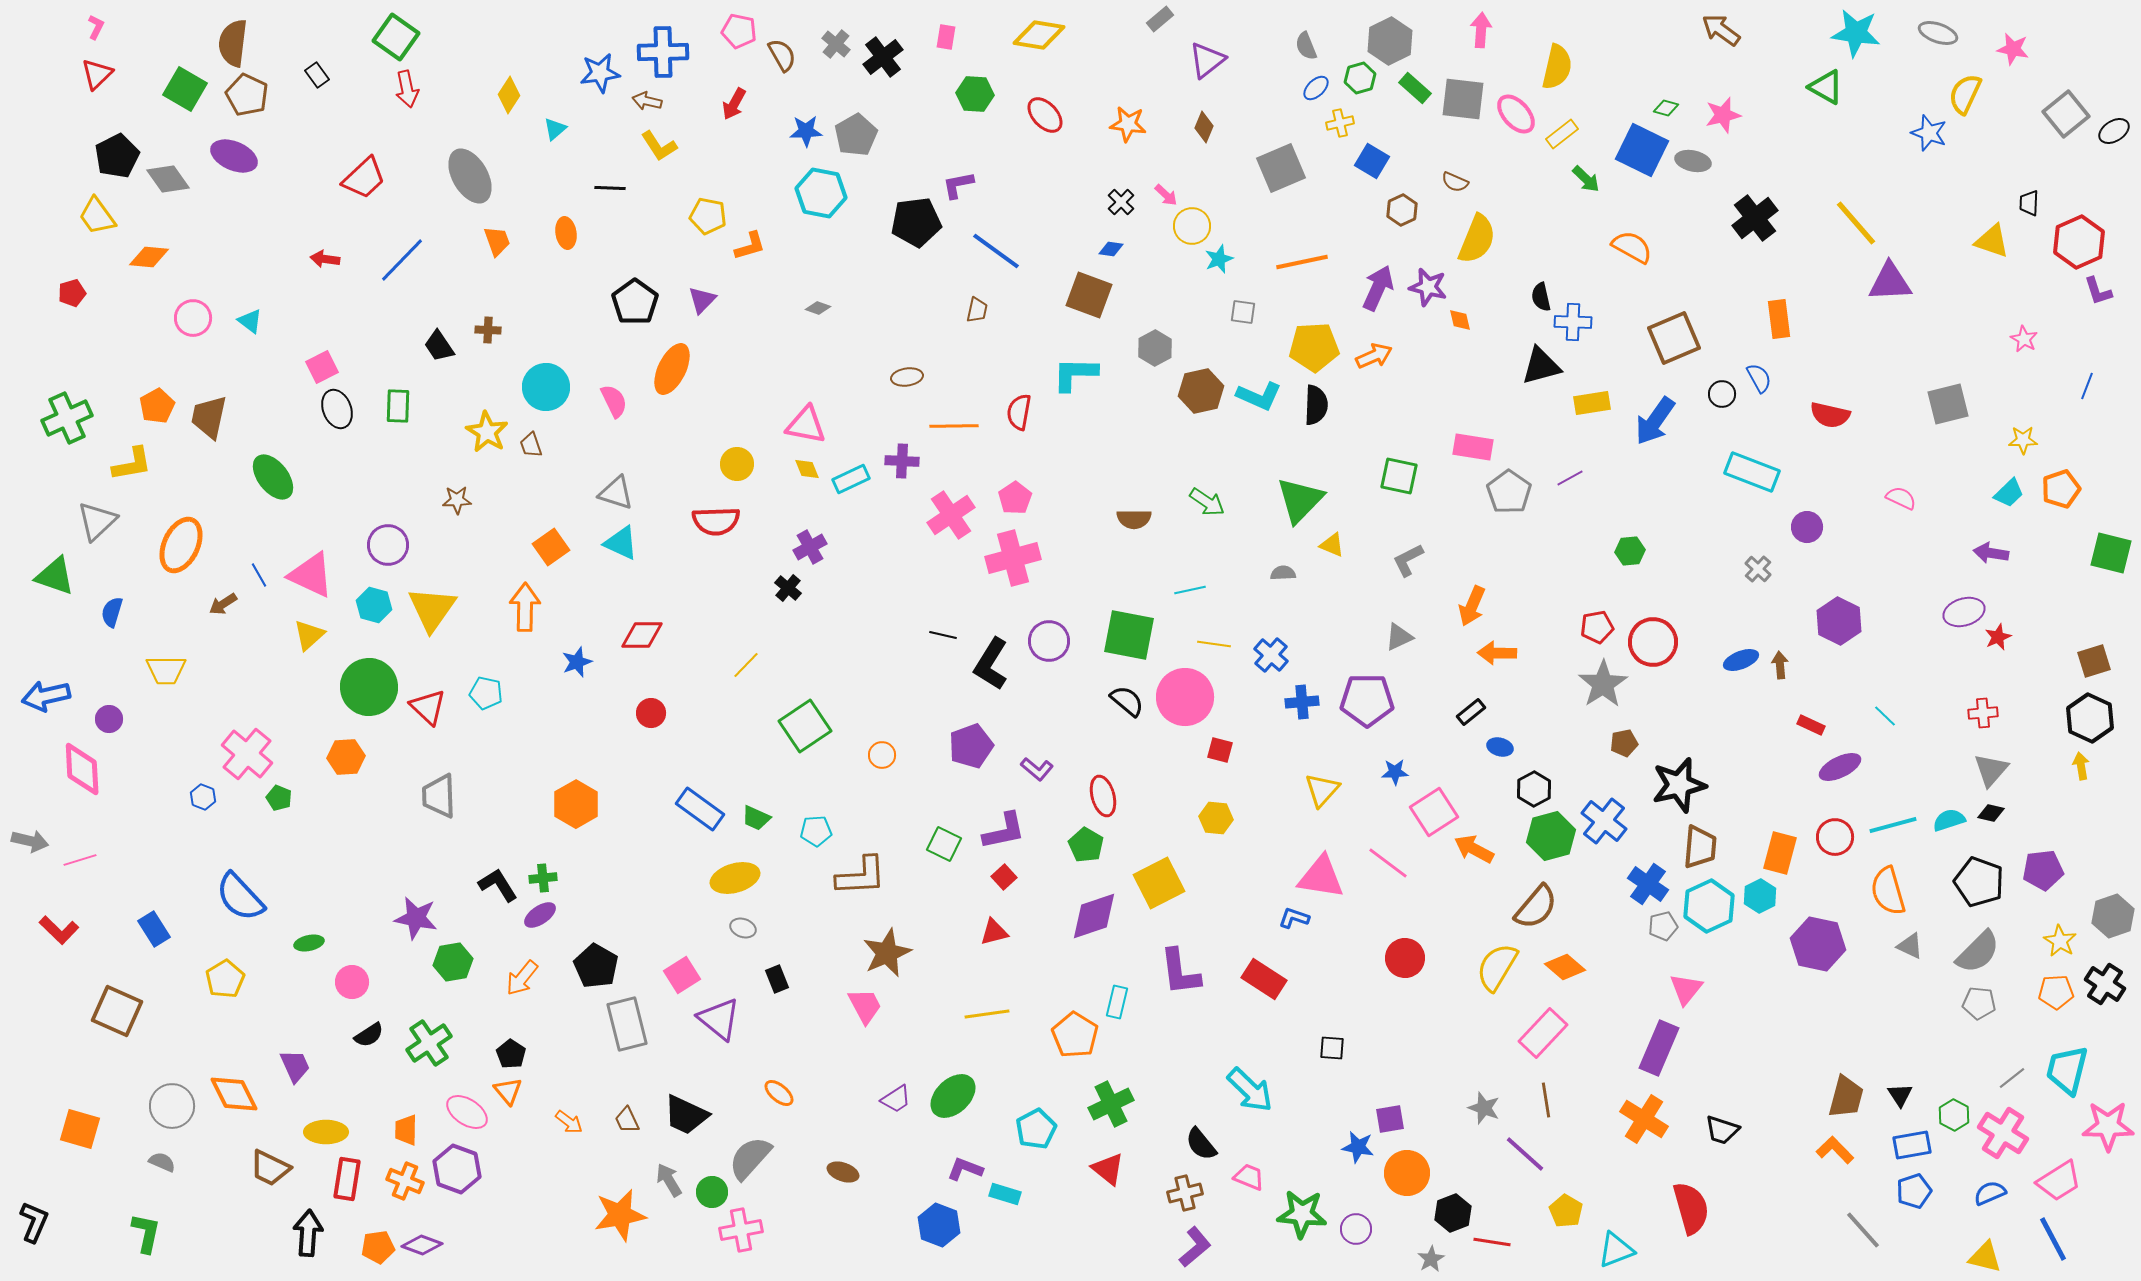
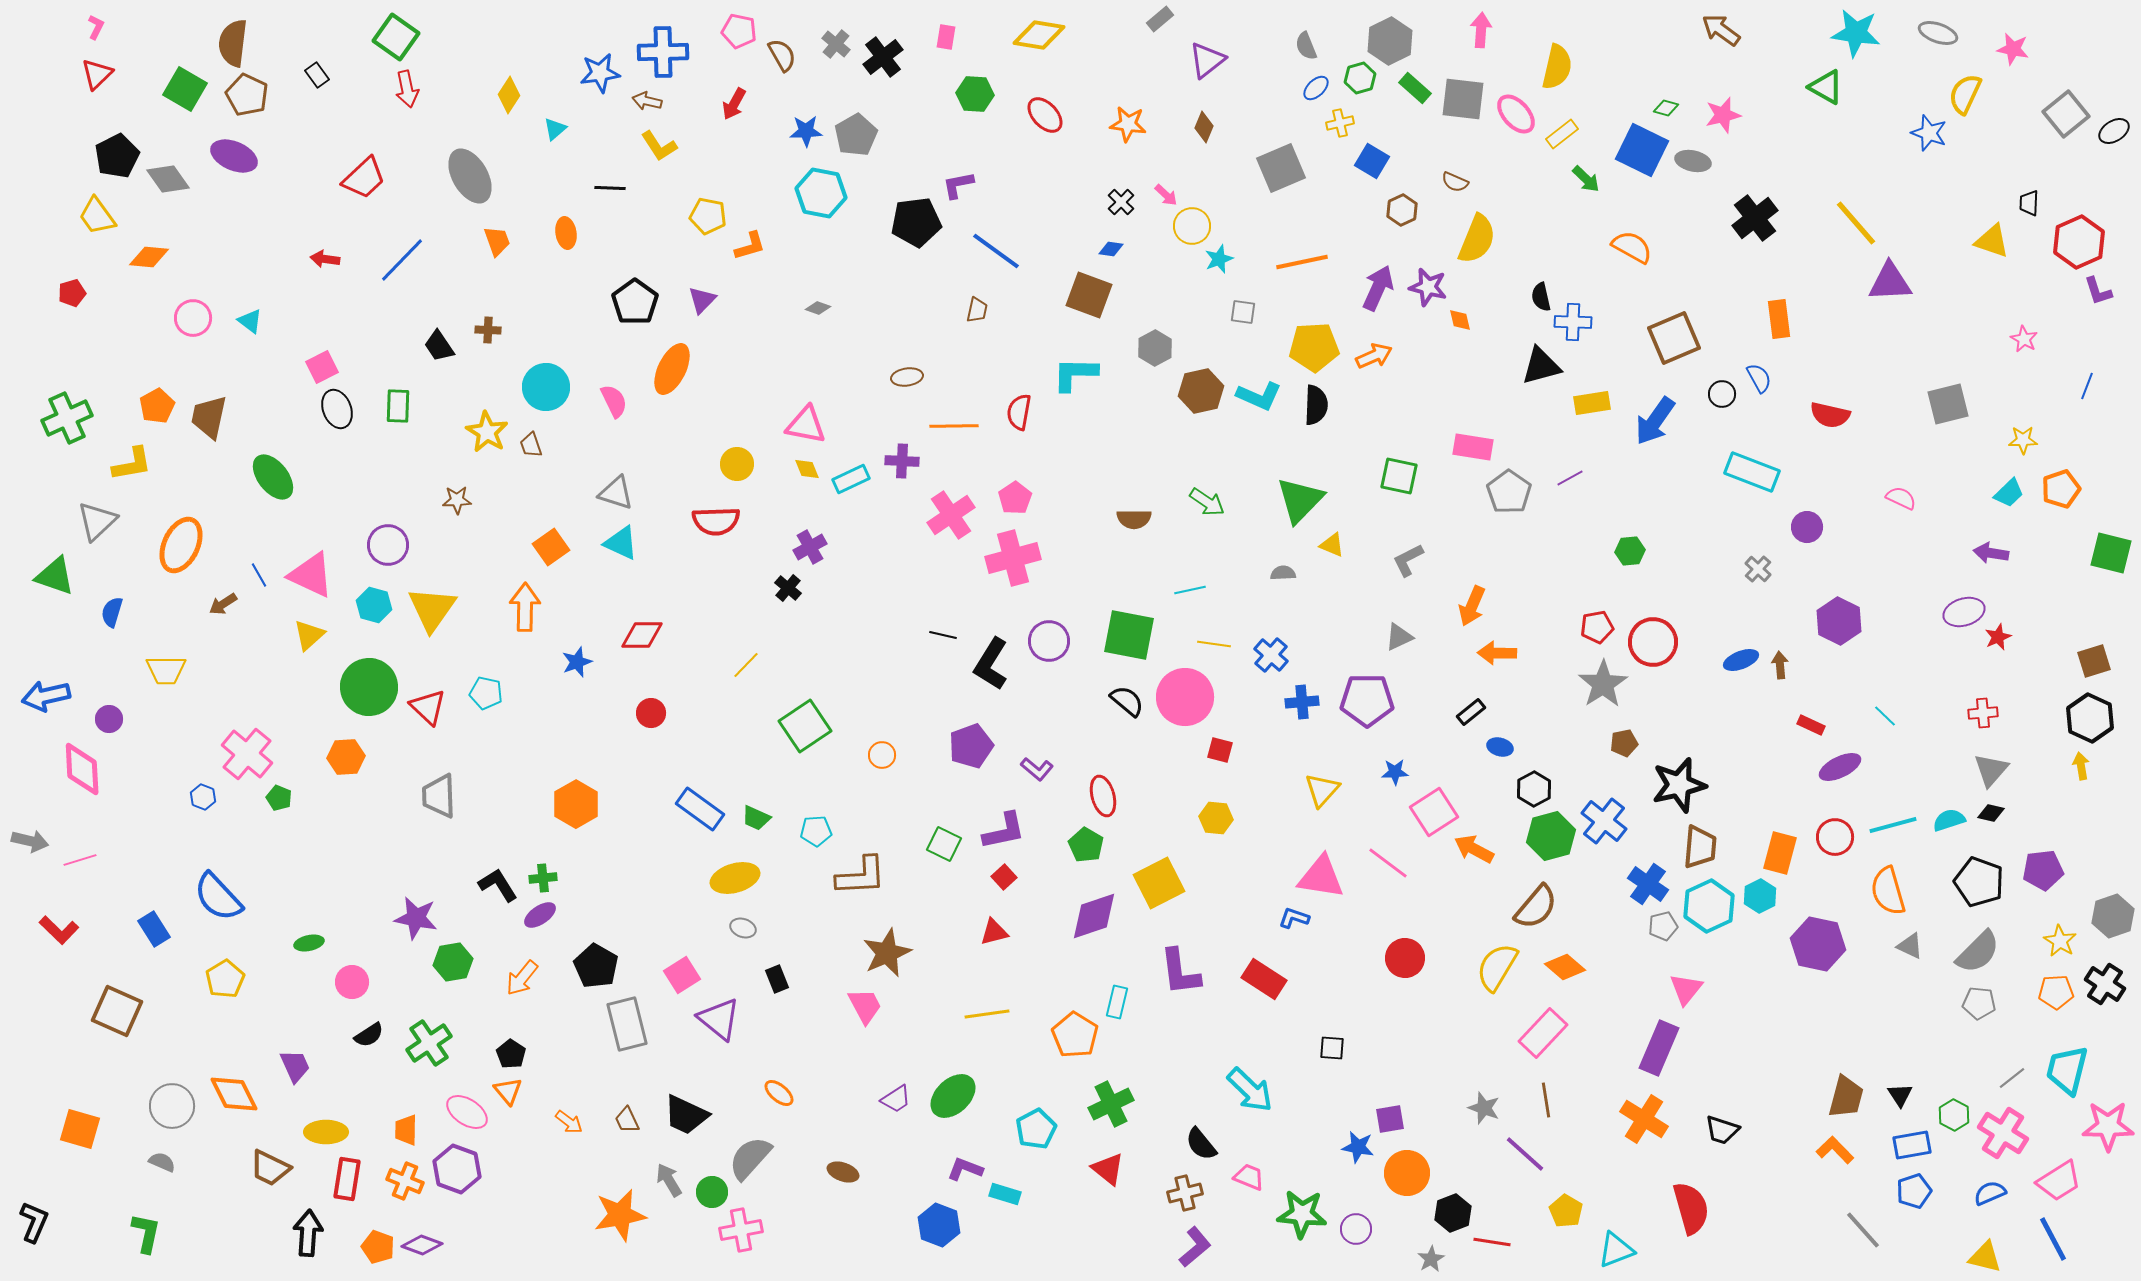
blue semicircle at (240, 897): moved 22 px left
orange pentagon at (378, 1247): rotated 28 degrees clockwise
